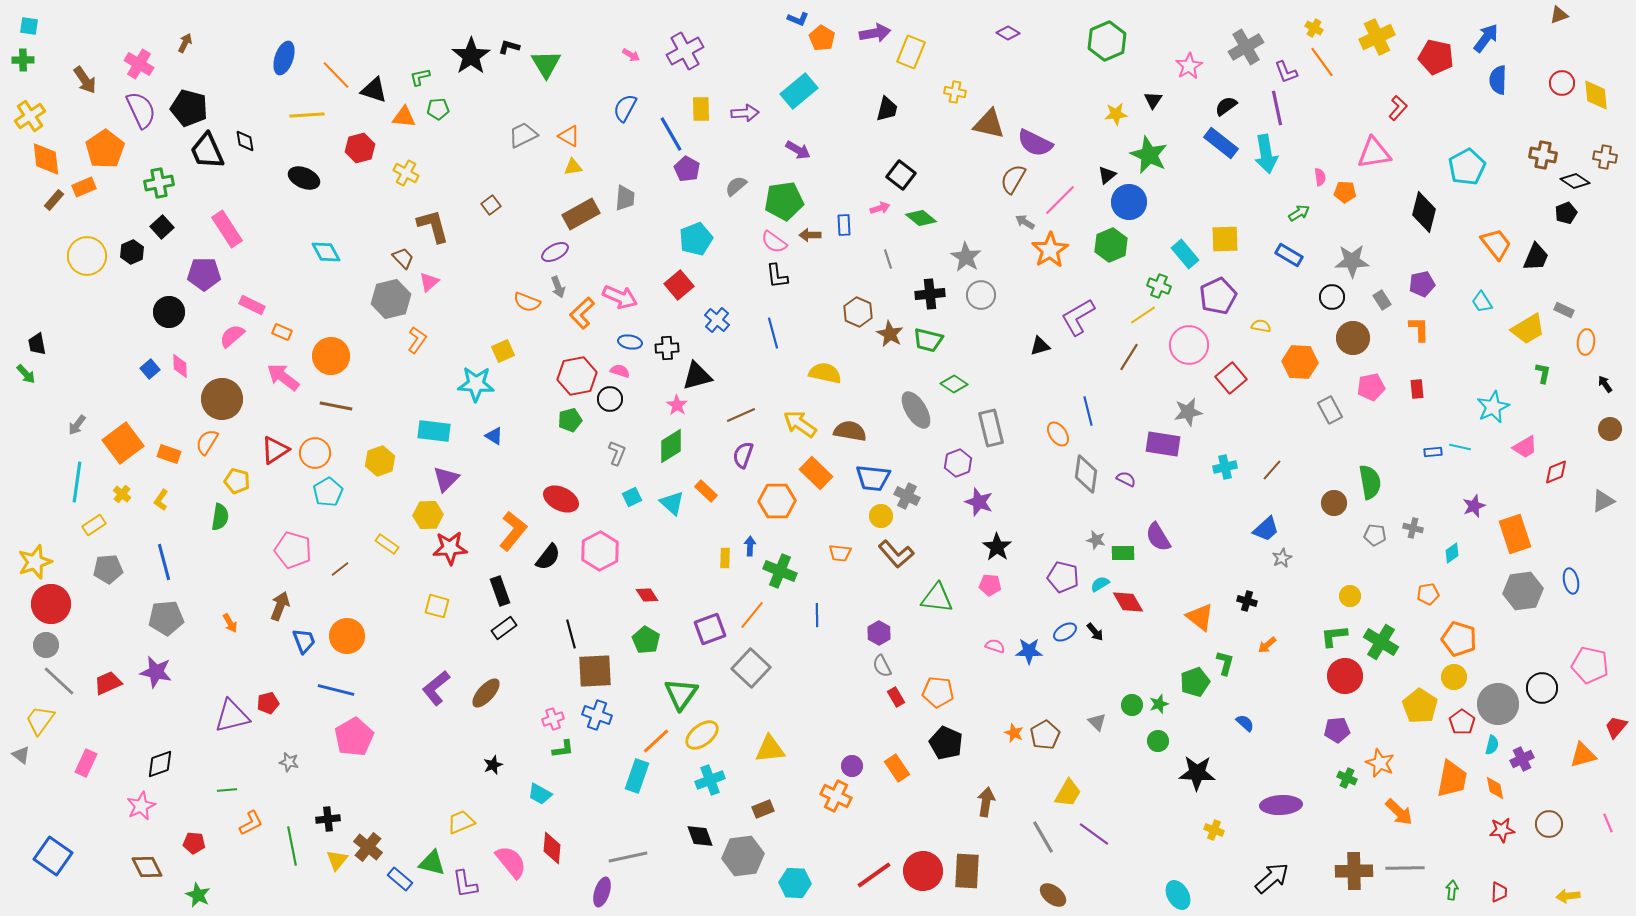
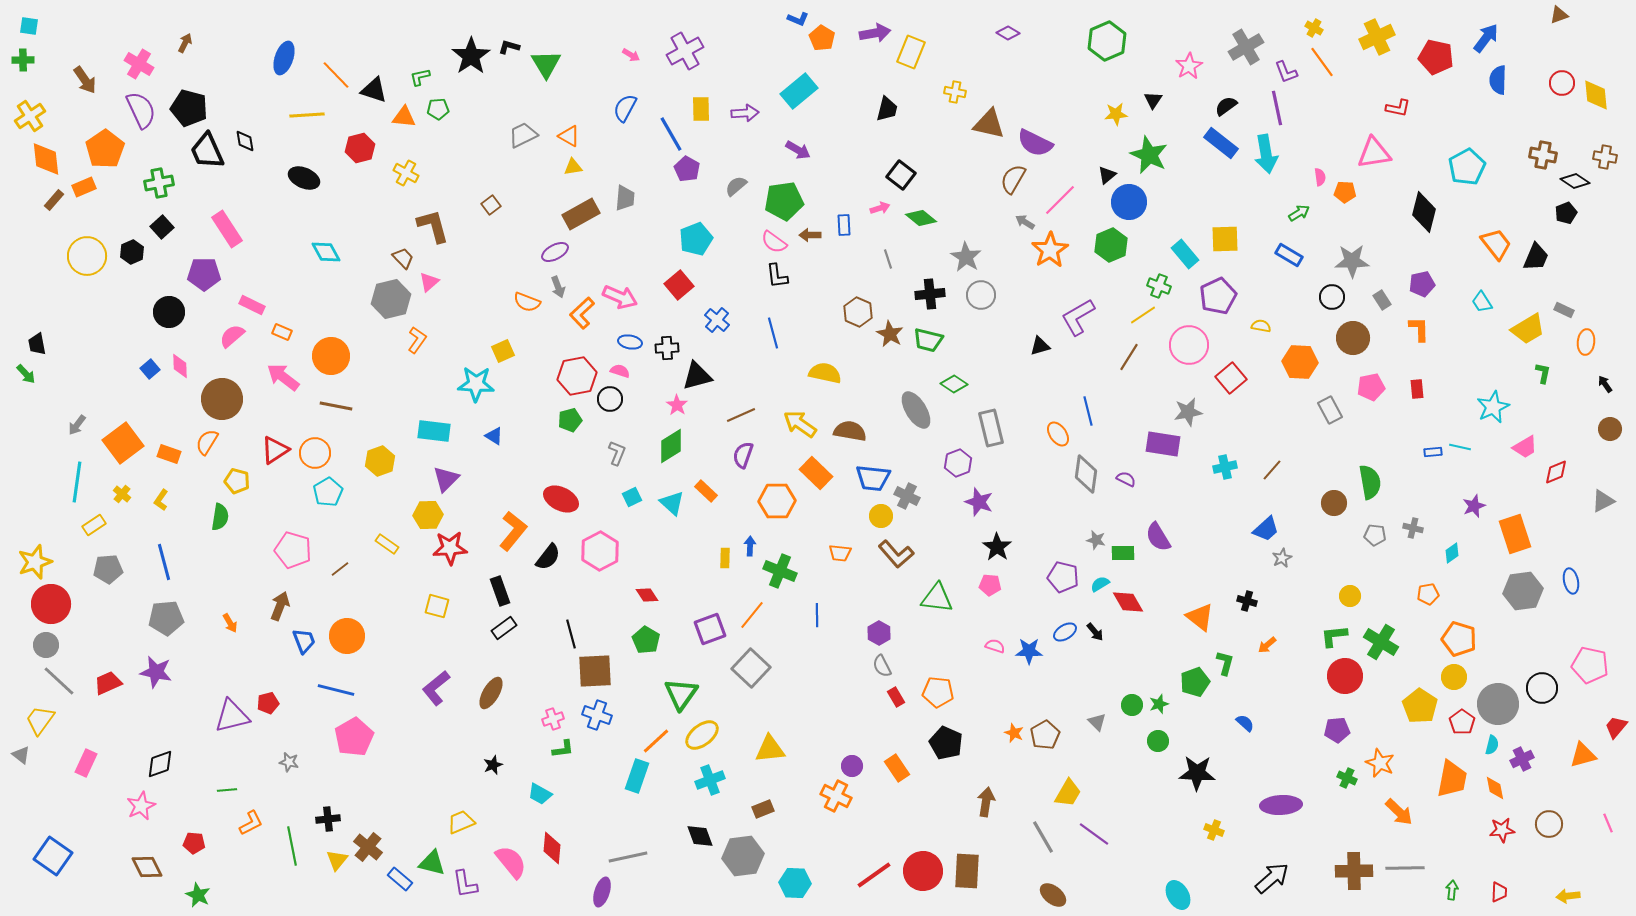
red L-shape at (1398, 108): rotated 60 degrees clockwise
brown ellipse at (486, 693): moved 5 px right; rotated 12 degrees counterclockwise
